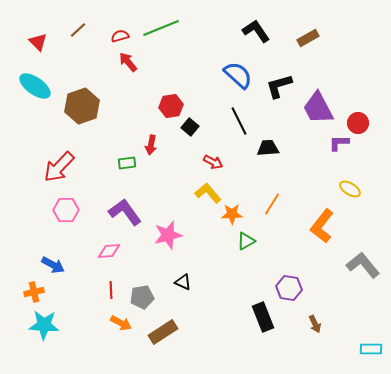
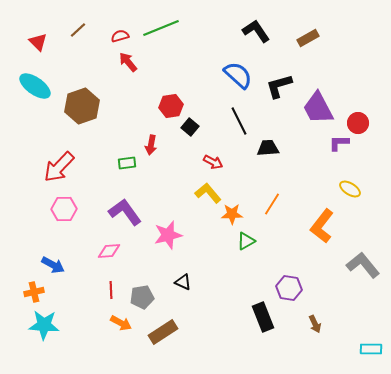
pink hexagon at (66, 210): moved 2 px left, 1 px up
